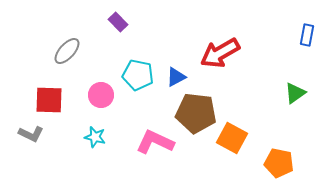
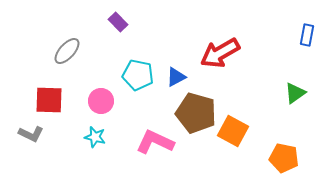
pink circle: moved 6 px down
brown pentagon: rotated 9 degrees clockwise
orange square: moved 1 px right, 7 px up
orange pentagon: moved 5 px right, 5 px up
